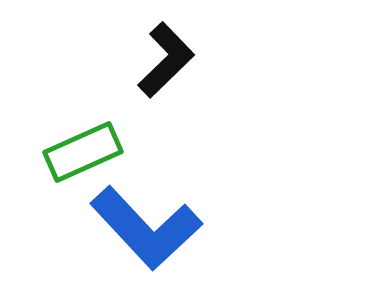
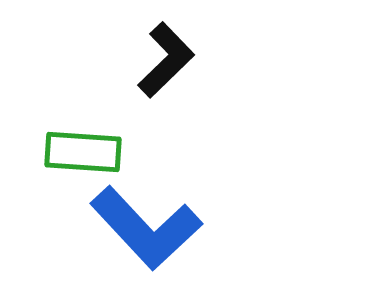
green rectangle: rotated 28 degrees clockwise
